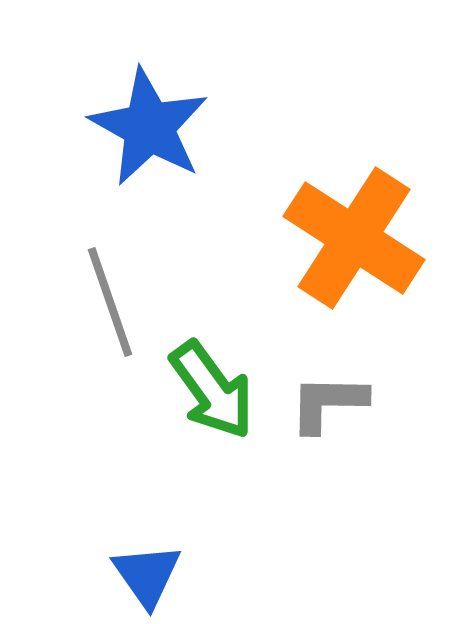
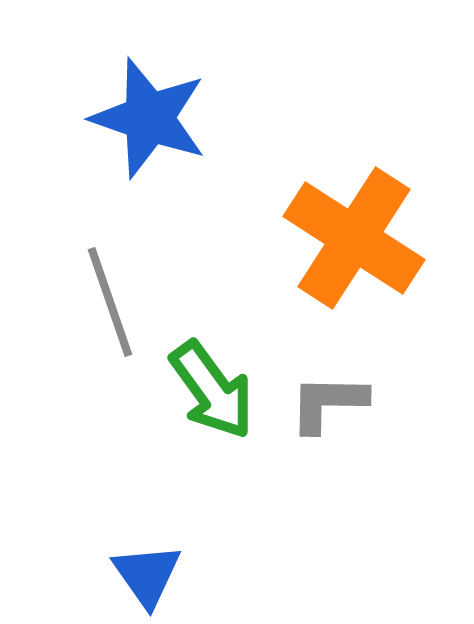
blue star: moved 9 px up; rotated 10 degrees counterclockwise
